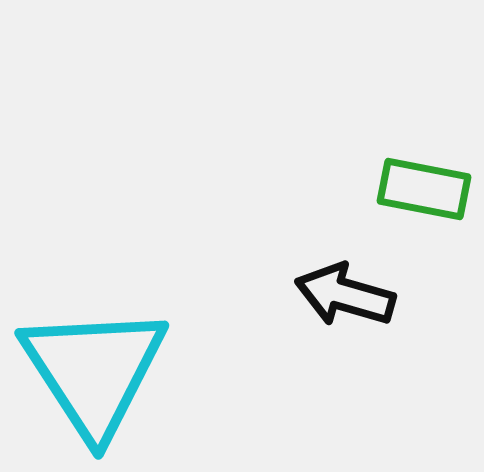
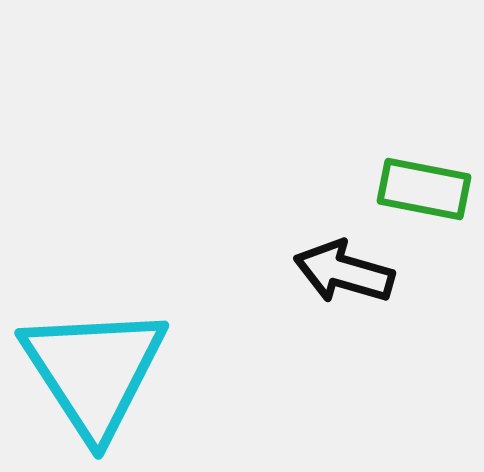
black arrow: moved 1 px left, 23 px up
